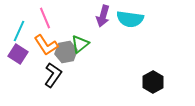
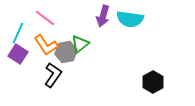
pink line: rotated 30 degrees counterclockwise
cyan line: moved 1 px left, 2 px down
